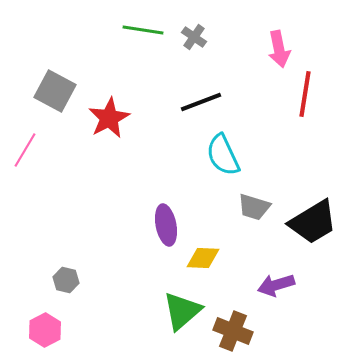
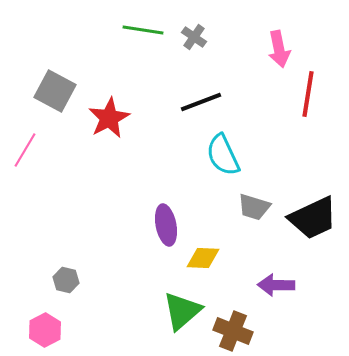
red line: moved 3 px right
black trapezoid: moved 4 px up; rotated 6 degrees clockwise
purple arrow: rotated 18 degrees clockwise
